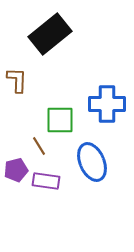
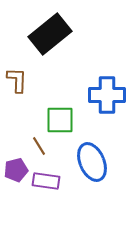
blue cross: moved 9 px up
